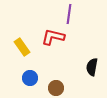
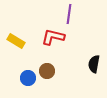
yellow rectangle: moved 6 px left, 6 px up; rotated 24 degrees counterclockwise
black semicircle: moved 2 px right, 3 px up
blue circle: moved 2 px left
brown circle: moved 9 px left, 17 px up
